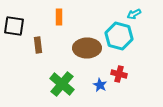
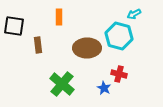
blue star: moved 4 px right, 3 px down
